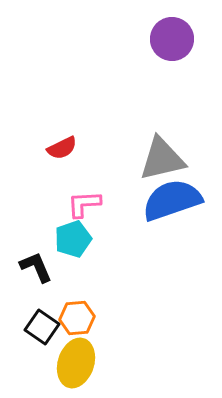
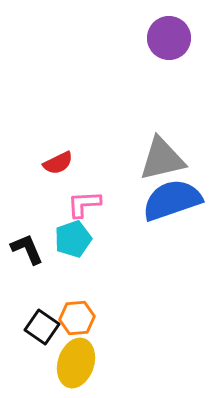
purple circle: moved 3 px left, 1 px up
red semicircle: moved 4 px left, 15 px down
black L-shape: moved 9 px left, 18 px up
